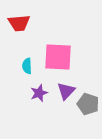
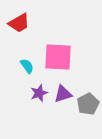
red trapezoid: rotated 25 degrees counterclockwise
cyan semicircle: rotated 147 degrees clockwise
purple triangle: moved 3 px left, 3 px down; rotated 30 degrees clockwise
gray pentagon: rotated 25 degrees clockwise
